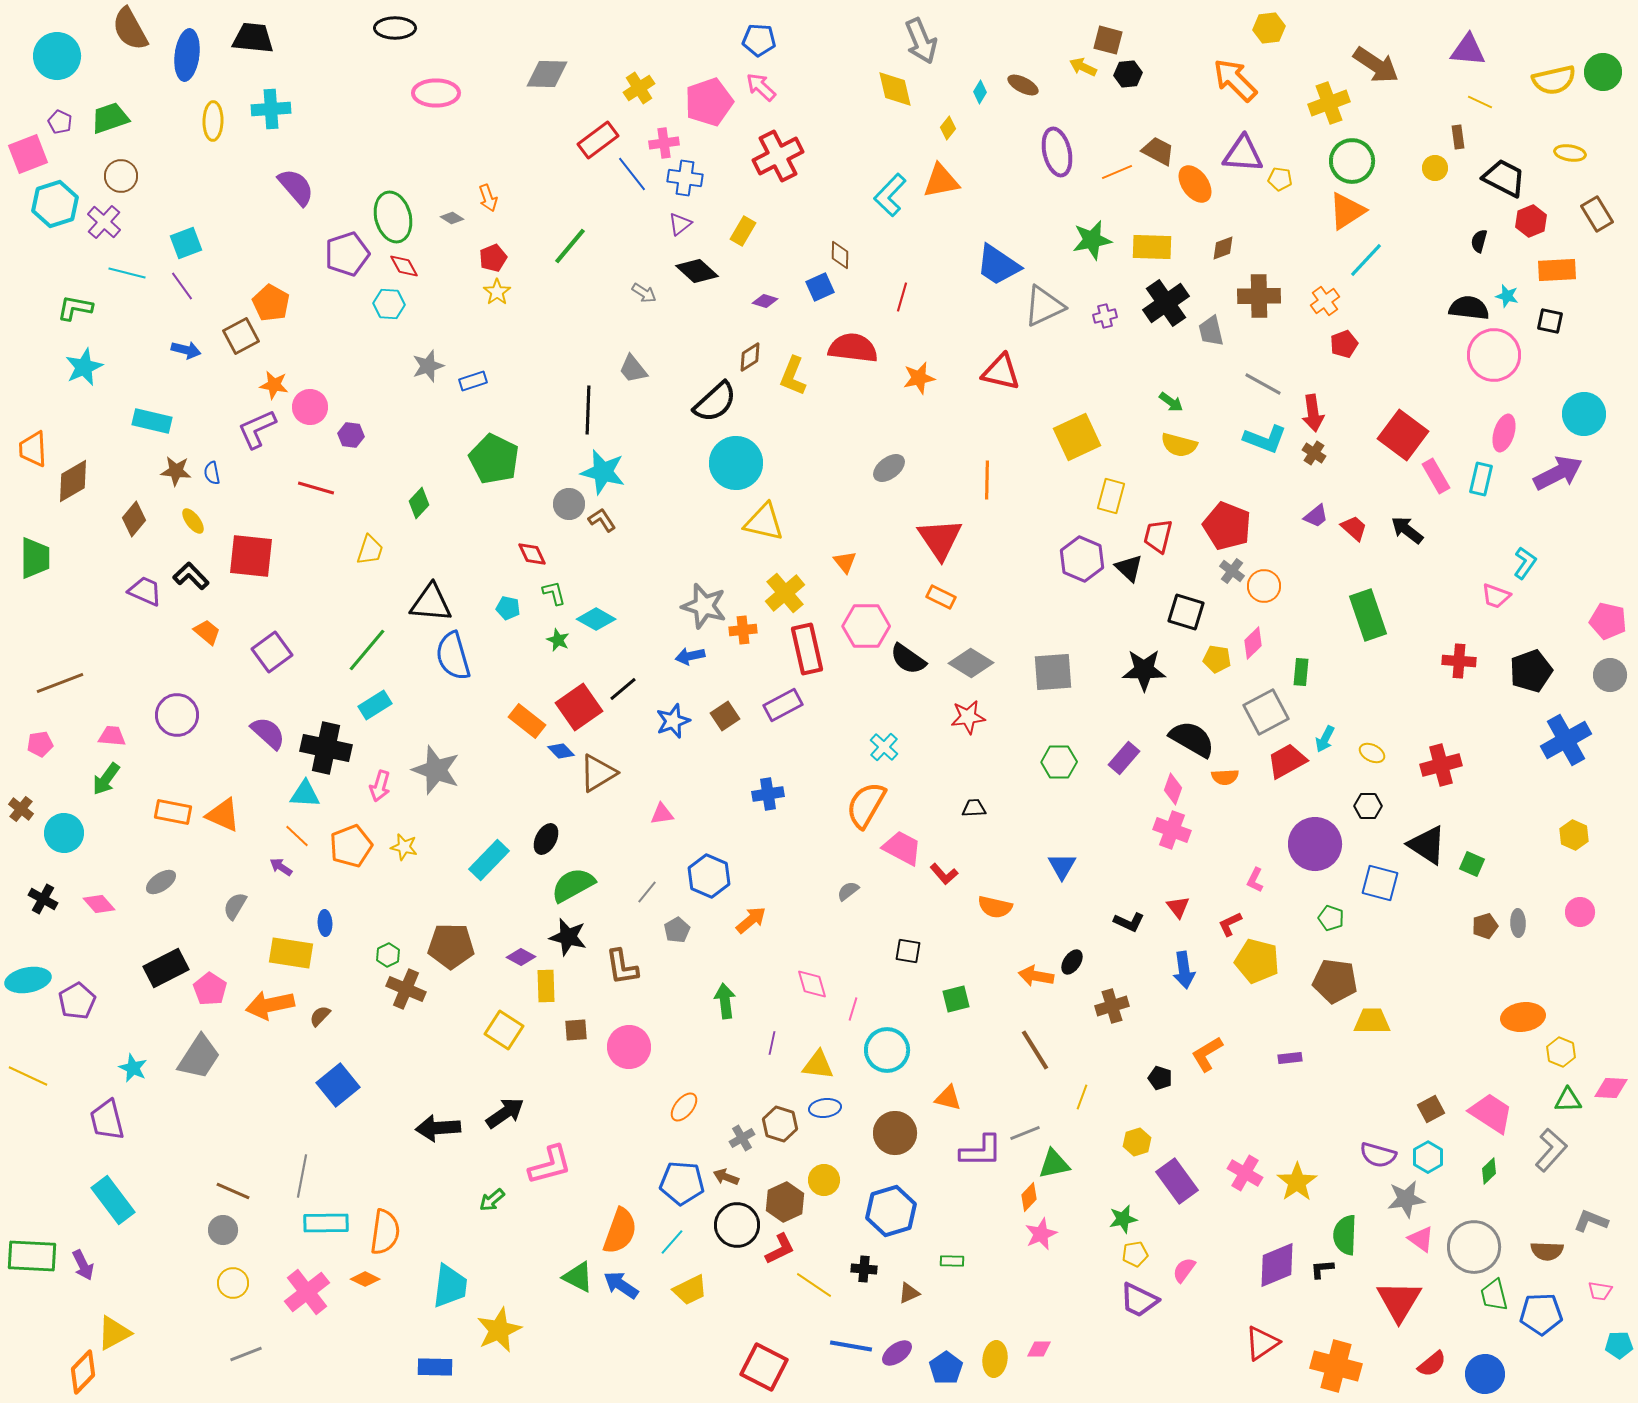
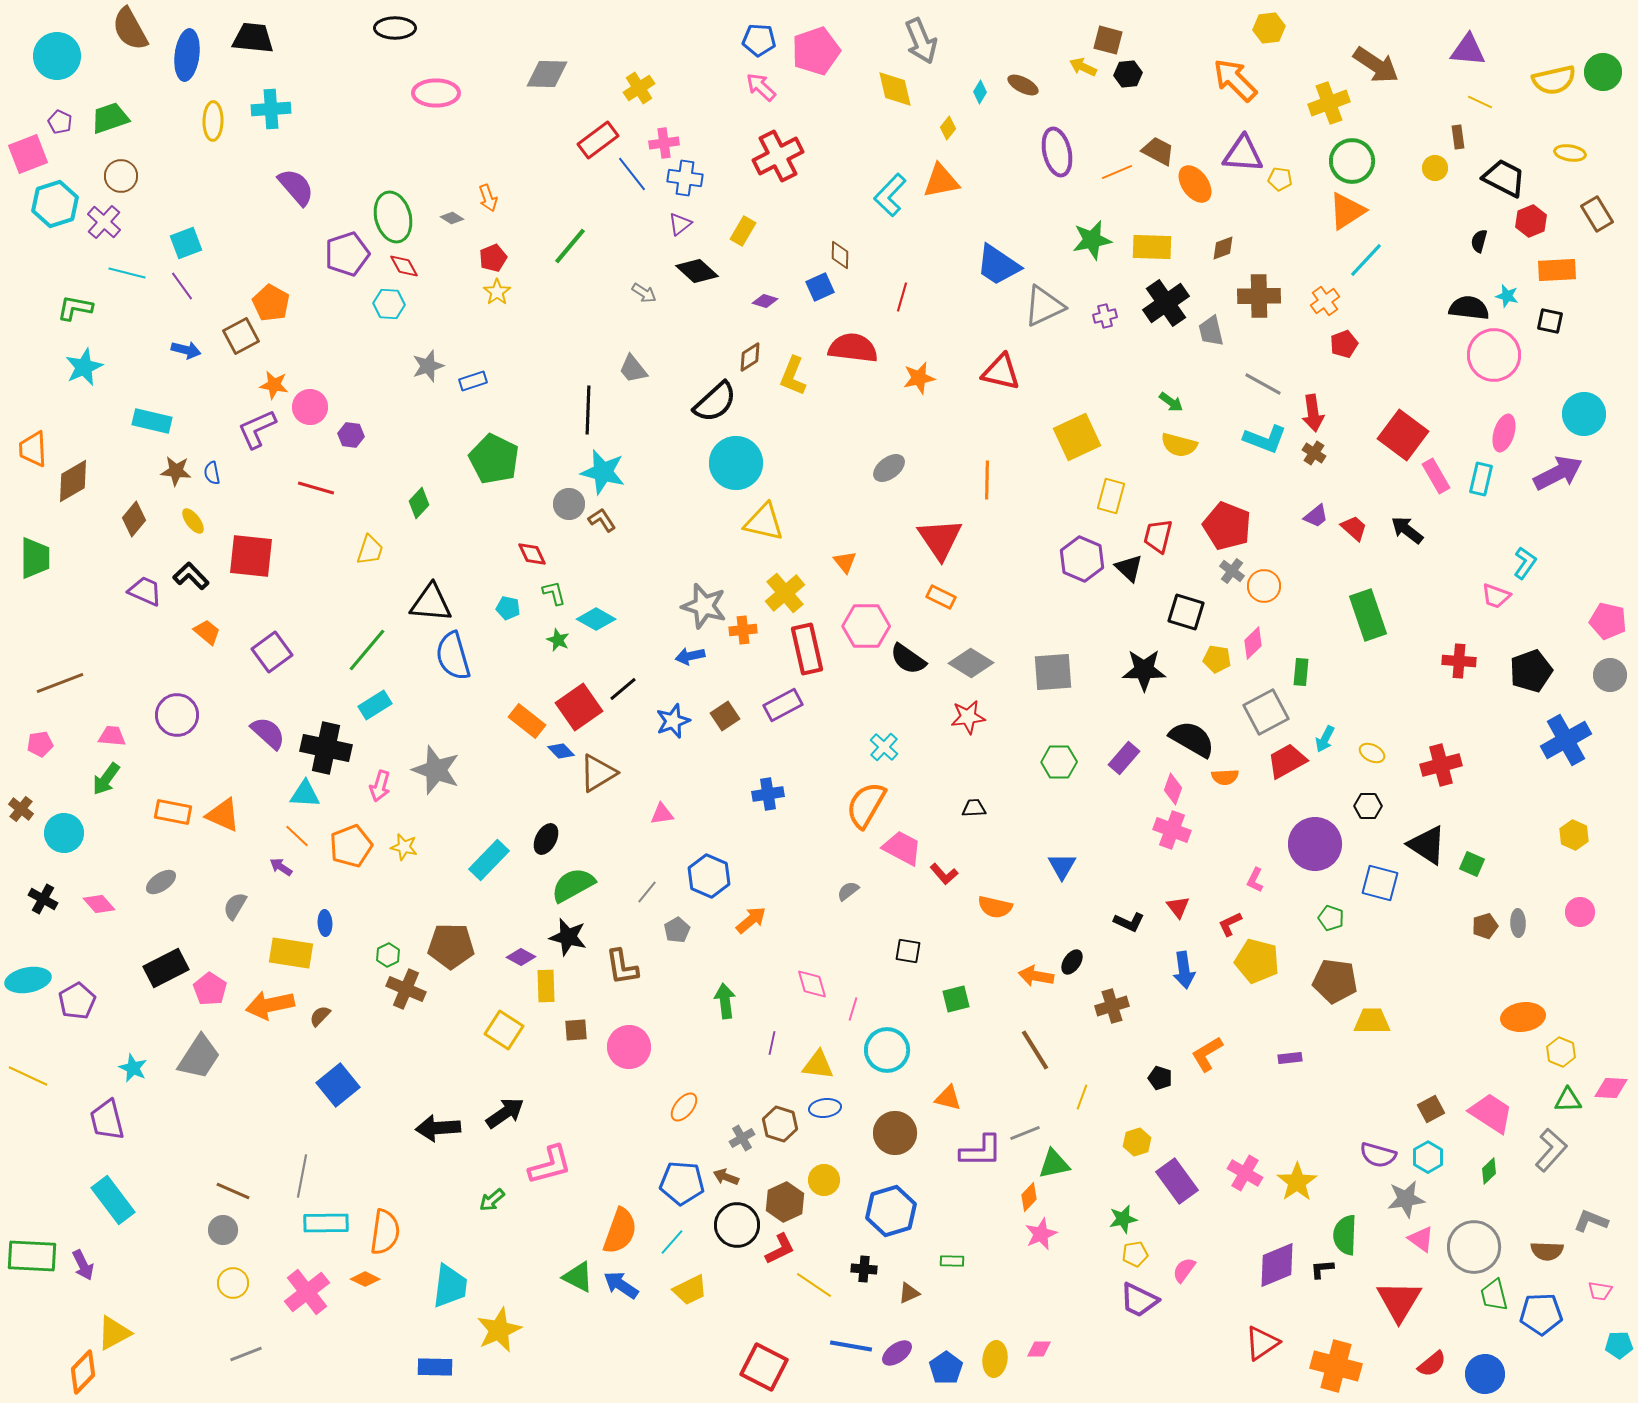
pink pentagon at (709, 102): moved 107 px right, 51 px up
